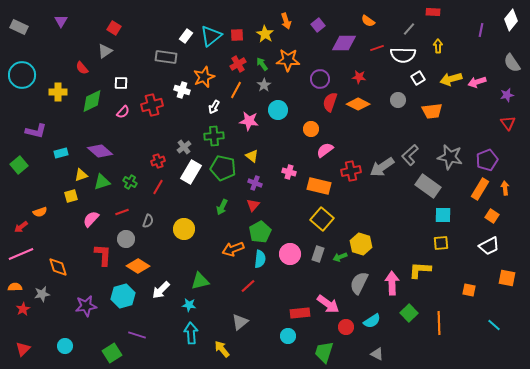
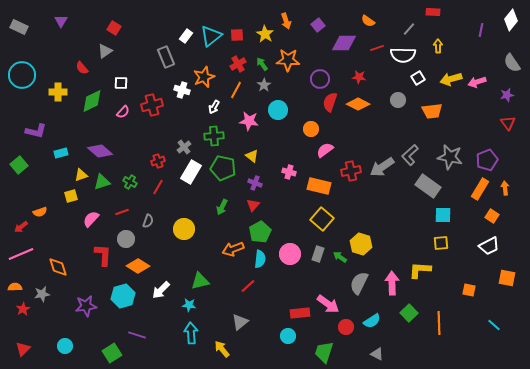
gray rectangle at (166, 57): rotated 60 degrees clockwise
green arrow at (340, 257): rotated 56 degrees clockwise
